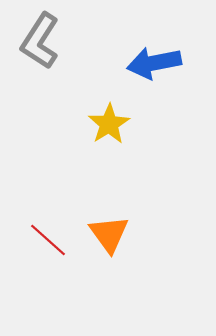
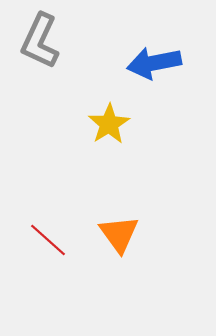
gray L-shape: rotated 8 degrees counterclockwise
orange triangle: moved 10 px right
